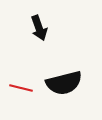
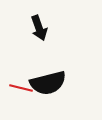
black semicircle: moved 16 px left
